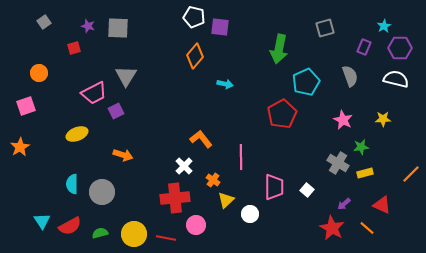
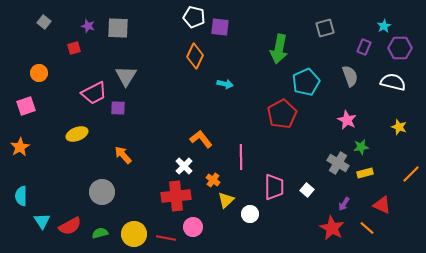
gray square at (44, 22): rotated 16 degrees counterclockwise
orange diamond at (195, 56): rotated 15 degrees counterclockwise
white semicircle at (396, 79): moved 3 px left, 3 px down
purple square at (116, 111): moved 2 px right, 3 px up; rotated 28 degrees clockwise
yellow star at (383, 119): moved 16 px right, 8 px down; rotated 21 degrees clockwise
pink star at (343, 120): moved 4 px right
orange arrow at (123, 155): rotated 150 degrees counterclockwise
cyan semicircle at (72, 184): moved 51 px left, 12 px down
red cross at (175, 198): moved 1 px right, 2 px up
purple arrow at (344, 204): rotated 16 degrees counterclockwise
pink circle at (196, 225): moved 3 px left, 2 px down
